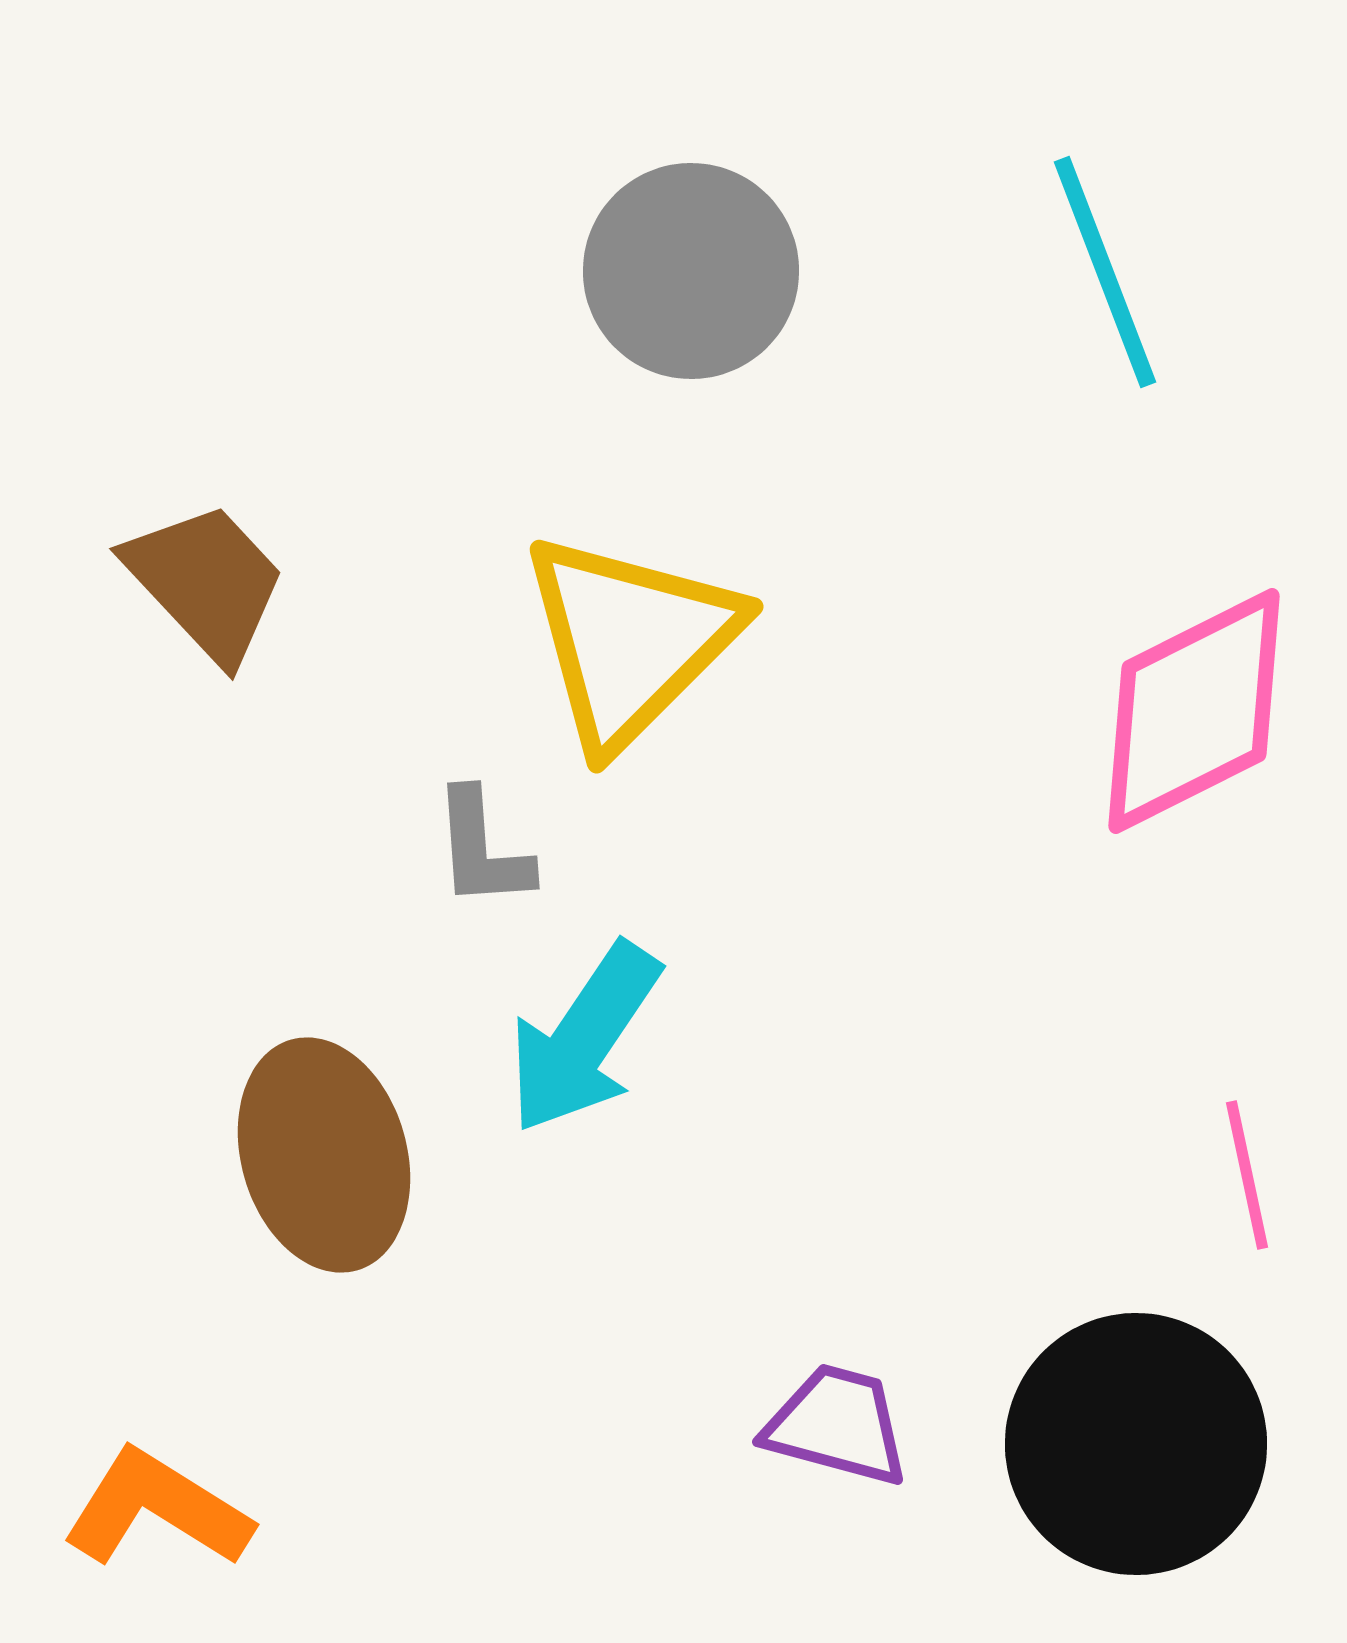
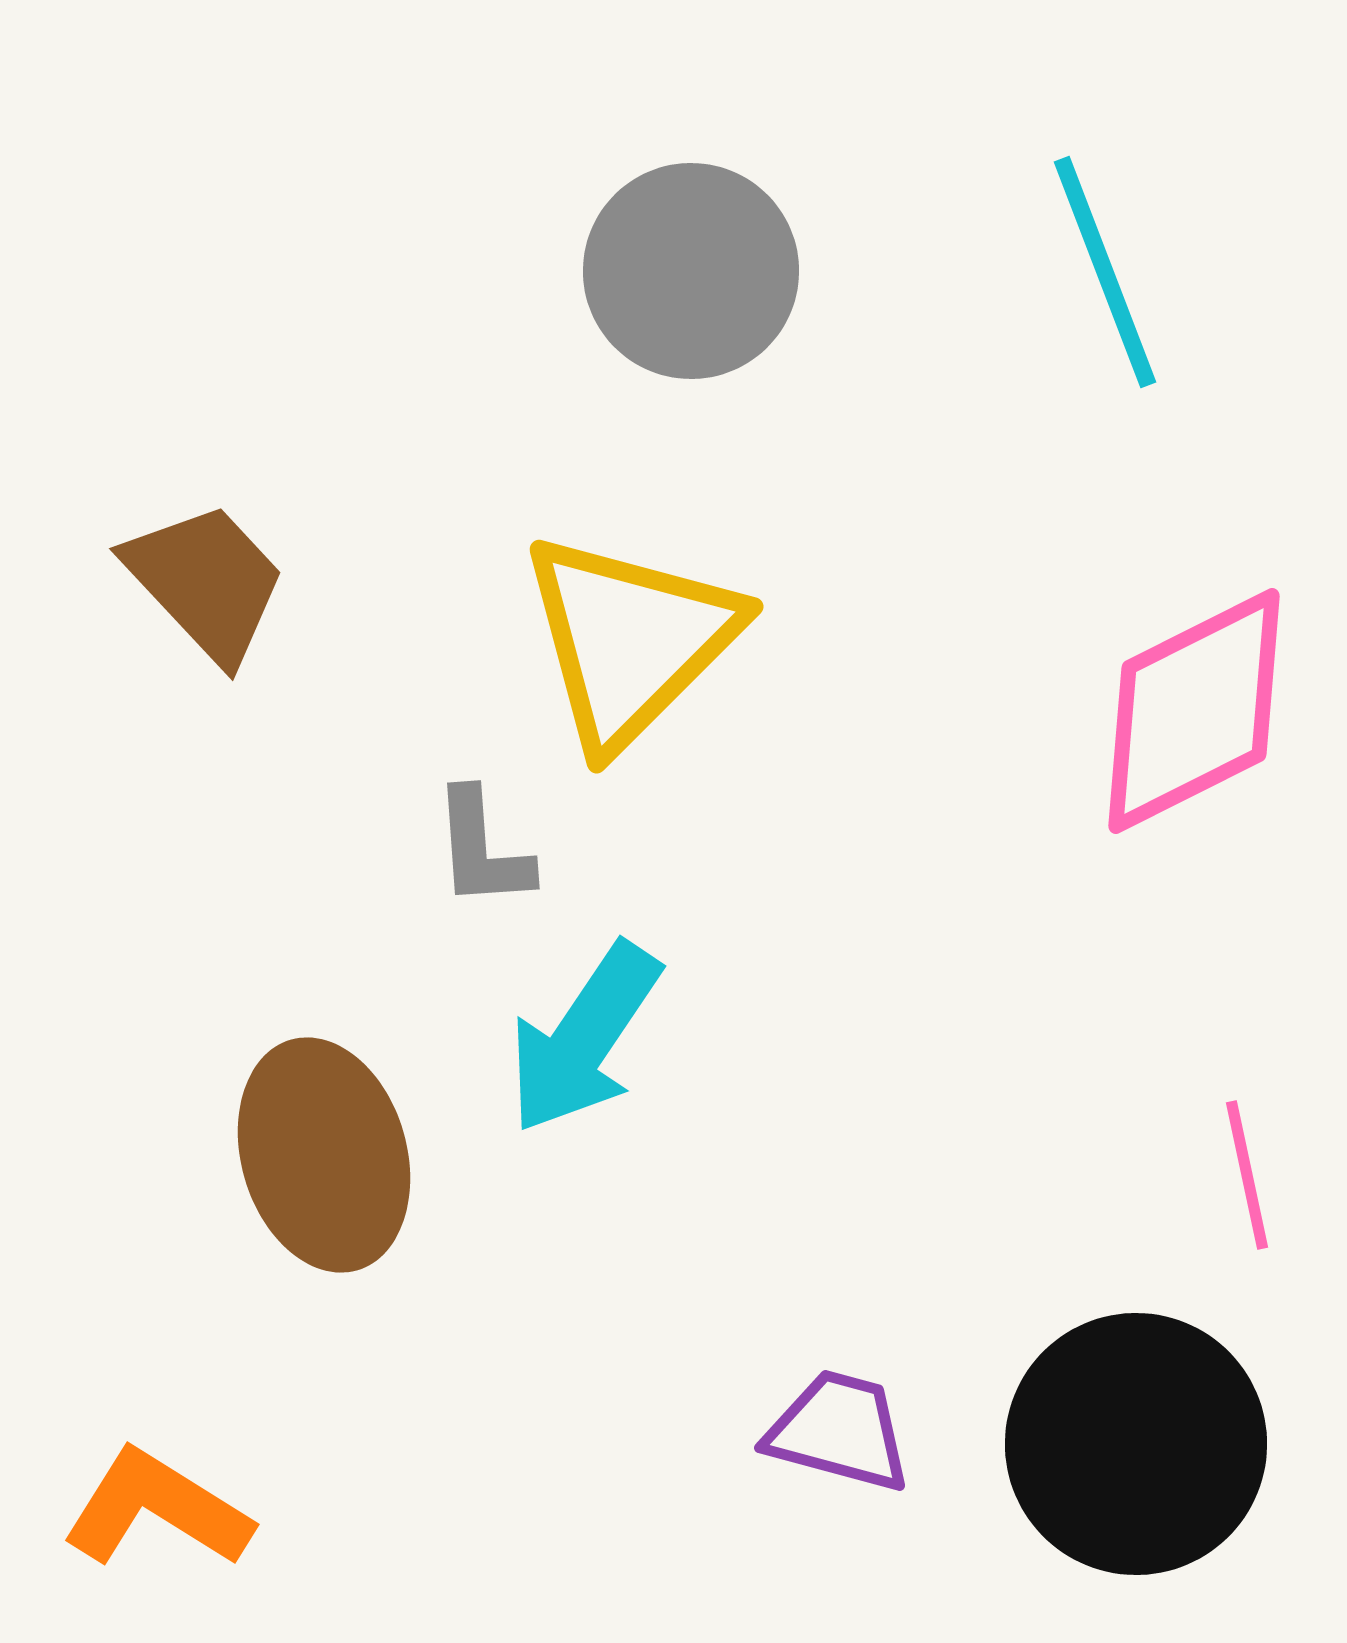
purple trapezoid: moved 2 px right, 6 px down
